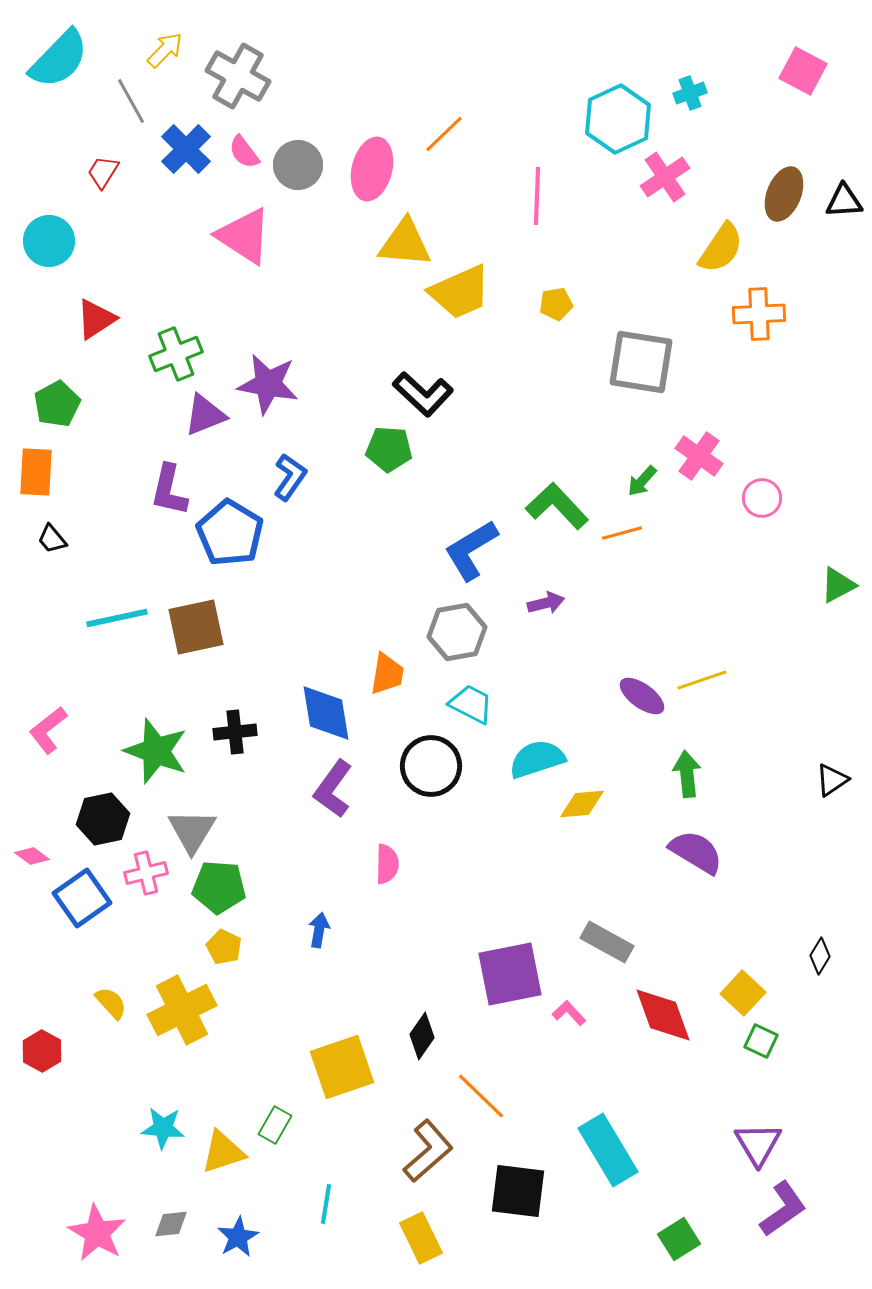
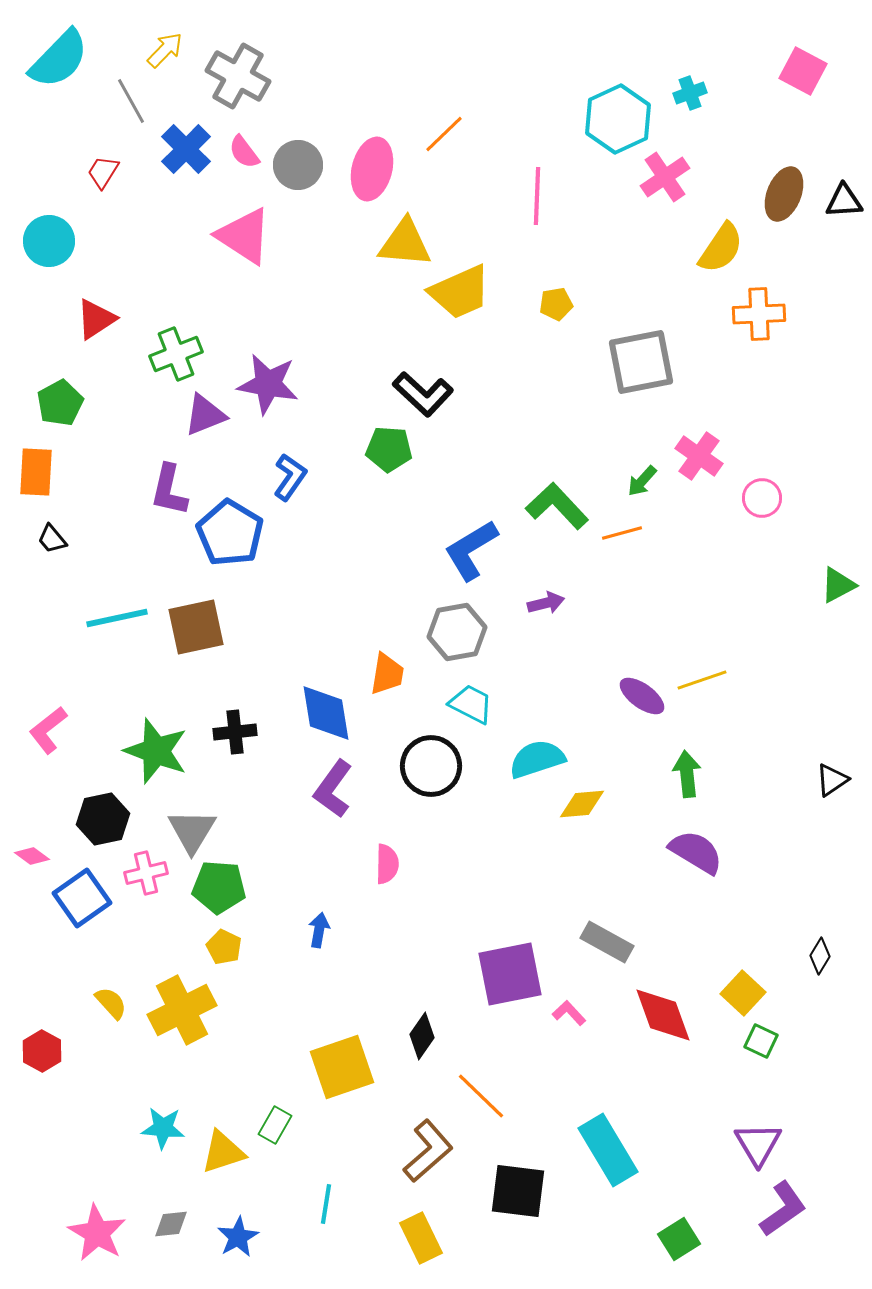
gray square at (641, 362): rotated 20 degrees counterclockwise
green pentagon at (57, 404): moved 3 px right, 1 px up
